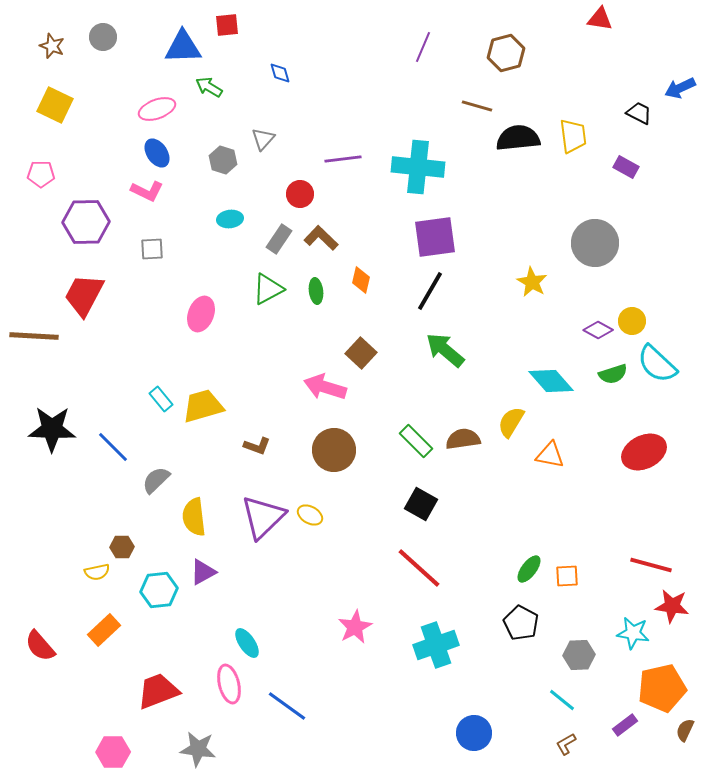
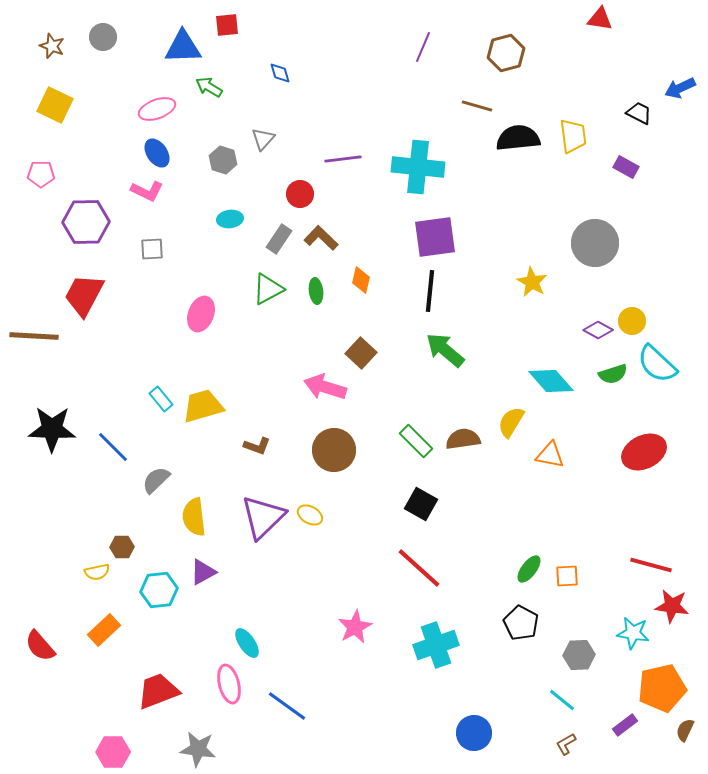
black line at (430, 291): rotated 24 degrees counterclockwise
